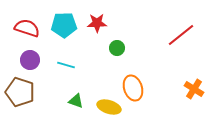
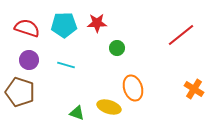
purple circle: moved 1 px left
green triangle: moved 1 px right, 12 px down
